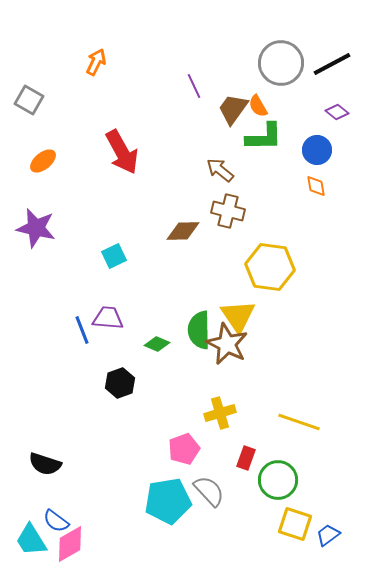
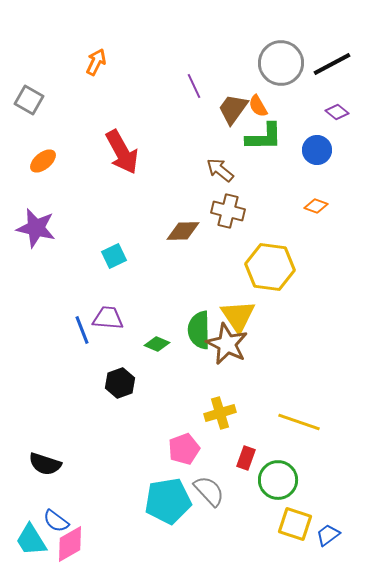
orange diamond: moved 20 px down; rotated 60 degrees counterclockwise
